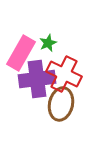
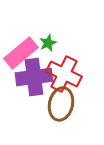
pink rectangle: rotated 20 degrees clockwise
purple cross: moved 3 px left, 2 px up
